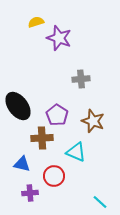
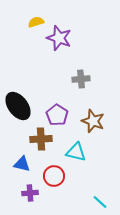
brown cross: moved 1 px left, 1 px down
cyan triangle: rotated 10 degrees counterclockwise
